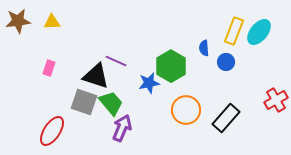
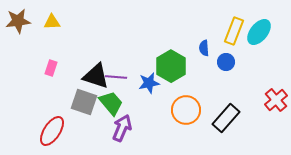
purple line: moved 16 px down; rotated 20 degrees counterclockwise
pink rectangle: moved 2 px right
red cross: rotated 10 degrees counterclockwise
